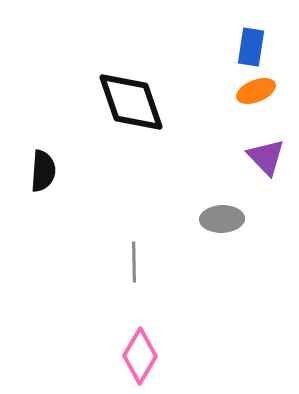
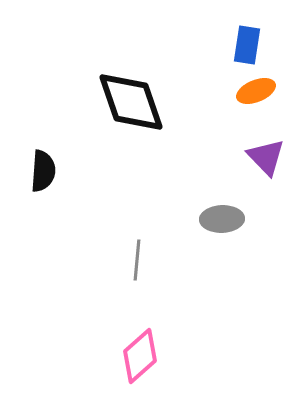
blue rectangle: moved 4 px left, 2 px up
gray line: moved 3 px right, 2 px up; rotated 6 degrees clockwise
pink diamond: rotated 18 degrees clockwise
